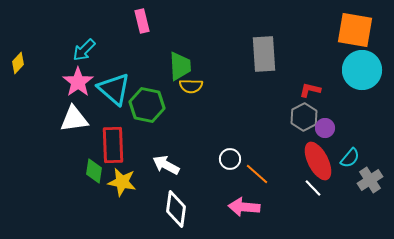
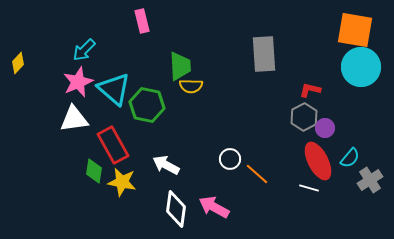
cyan circle: moved 1 px left, 3 px up
pink star: rotated 12 degrees clockwise
red rectangle: rotated 27 degrees counterclockwise
white line: moved 4 px left; rotated 30 degrees counterclockwise
pink arrow: moved 30 px left; rotated 24 degrees clockwise
